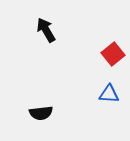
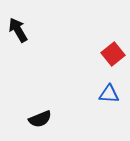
black arrow: moved 28 px left
black semicircle: moved 1 px left, 6 px down; rotated 15 degrees counterclockwise
